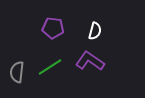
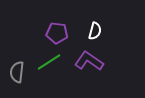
purple pentagon: moved 4 px right, 5 px down
purple L-shape: moved 1 px left
green line: moved 1 px left, 5 px up
